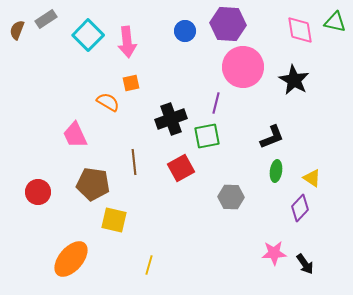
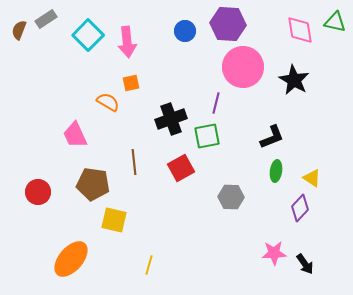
brown semicircle: moved 2 px right
